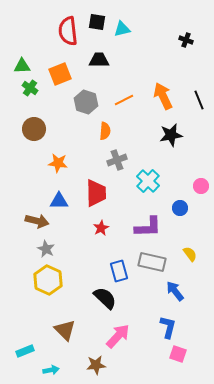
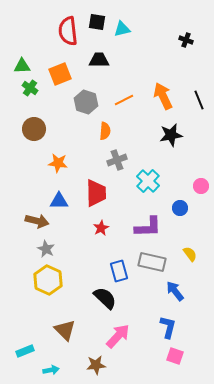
pink square: moved 3 px left, 2 px down
